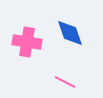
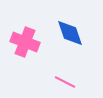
pink cross: moved 2 px left; rotated 12 degrees clockwise
